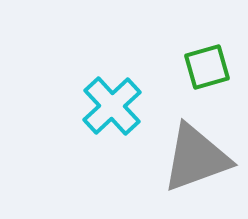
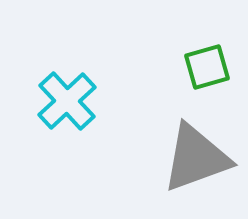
cyan cross: moved 45 px left, 5 px up
